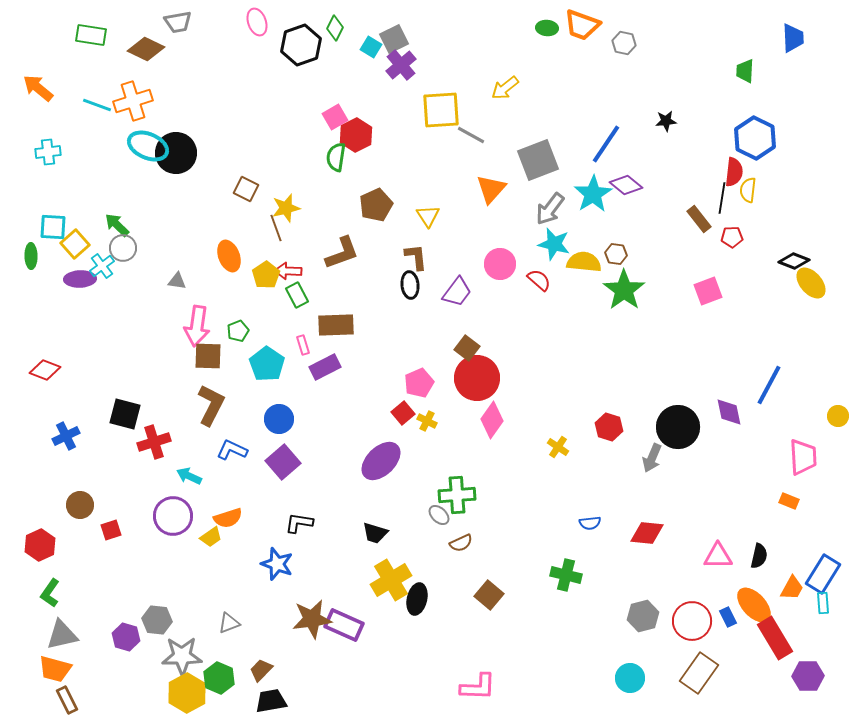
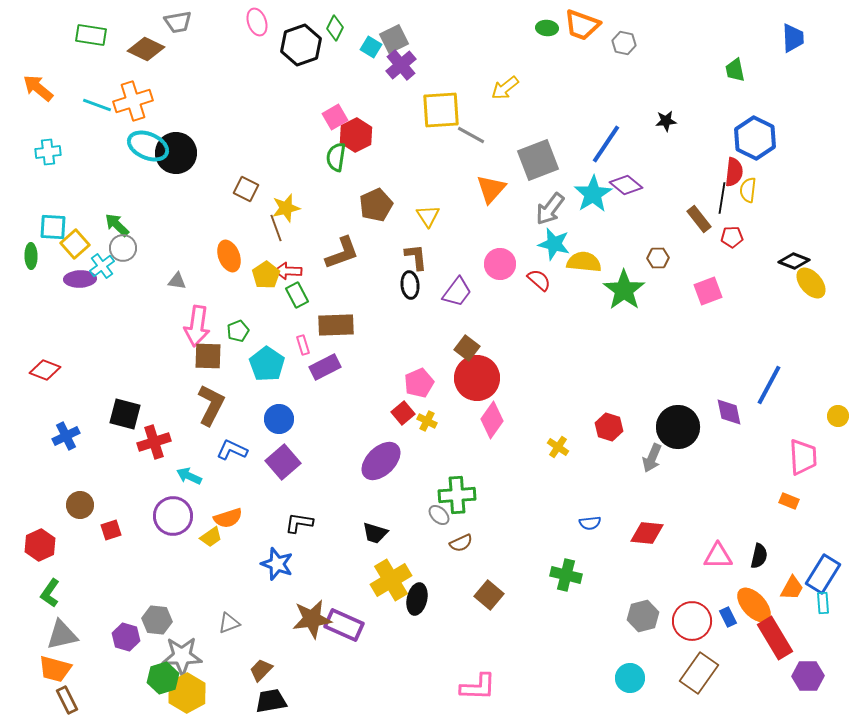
green trapezoid at (745, 71): moved 10 px left, 1 px up; rotated 15 degrees counterclockwise
brown hexagon at (616, 254): moved 42 px right, 4 px down; rotated 10 degrees counterclockwise
green hexagon at (219, 678): moved 56 px left; rotated 20 degrees clockwise
